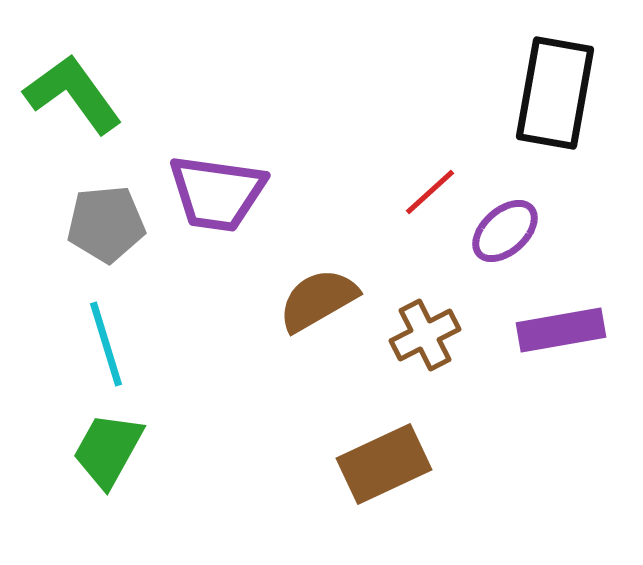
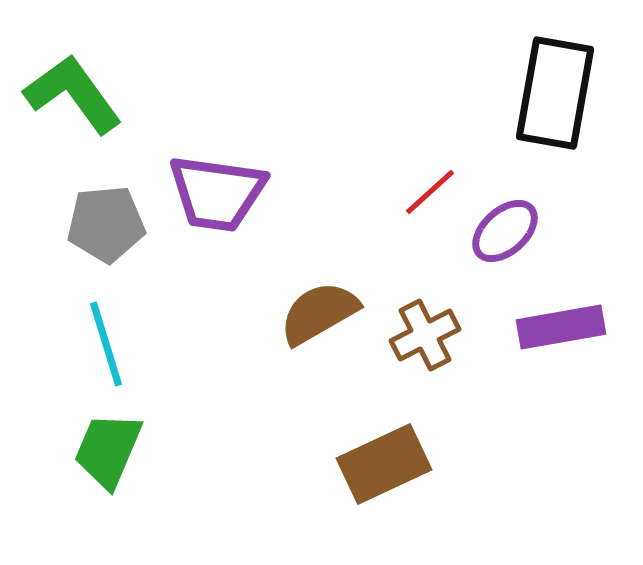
brown semicircle: moved 1 px right, 13 px down
purple rectangle: moved 3 px up
green trapezoid: rotated 6 degrees counterclockwise
